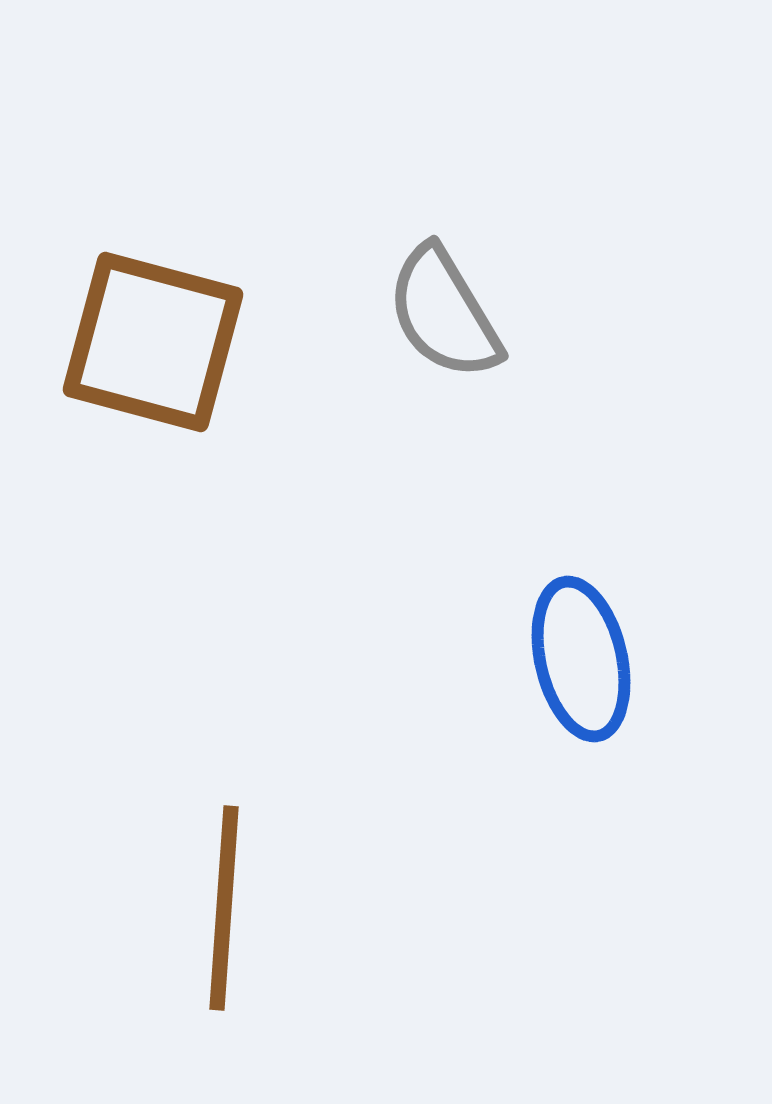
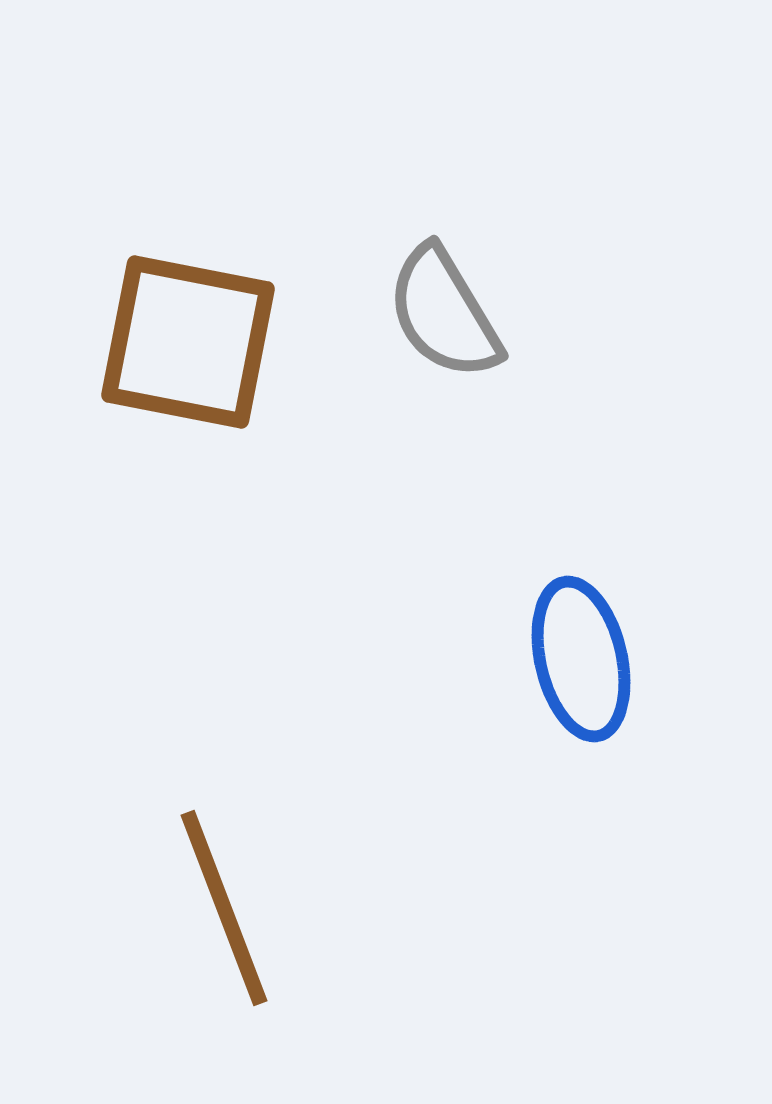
brown square: moved 35 px right; rotated 4 degrees counterclockwise
brown line: rotated 25 degrees counterclockwise
